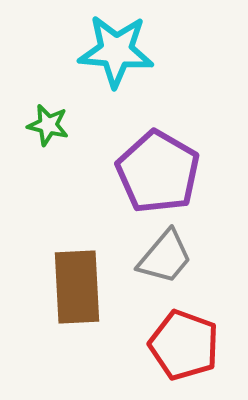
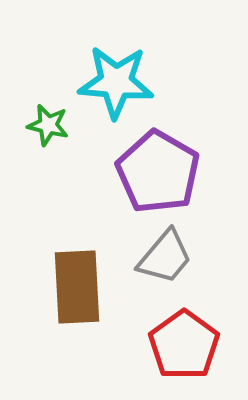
cyan star: moved 31 px down
red pentagon: rotated 16 degrees clockwise
